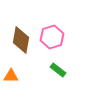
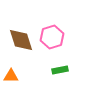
brown diamond: rotated 28 degrees counterclockwise
green rectangle: moved 2 px right; rotated 49 degrees counterclockwise
